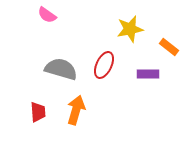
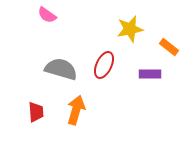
purple rectangle: moved 2 px right
red trapezoid: moved 2 px left
